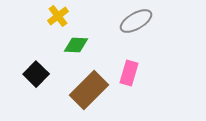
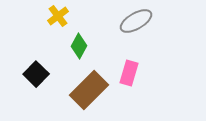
green diamond: moved 3 px right, 1 px down; rotated 65 degrees counterclockwise
